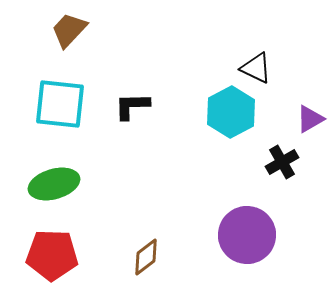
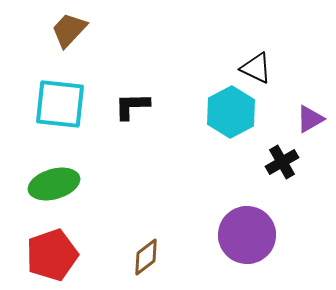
red pentagon: rotated 21 degrees counterclockwise
